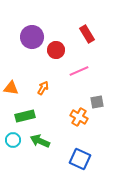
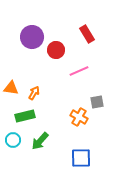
orange arrow: moved 9 px left, 5 px down
green arrow: rotated 72 degrees counterclockwise
blue square: moved 1 px right, 1 px up; rotated 25 degrees counterclockwise
